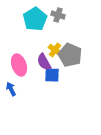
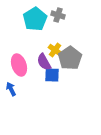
gray pentagon: moved 3 px down; rotated 15 degrees clockwise
